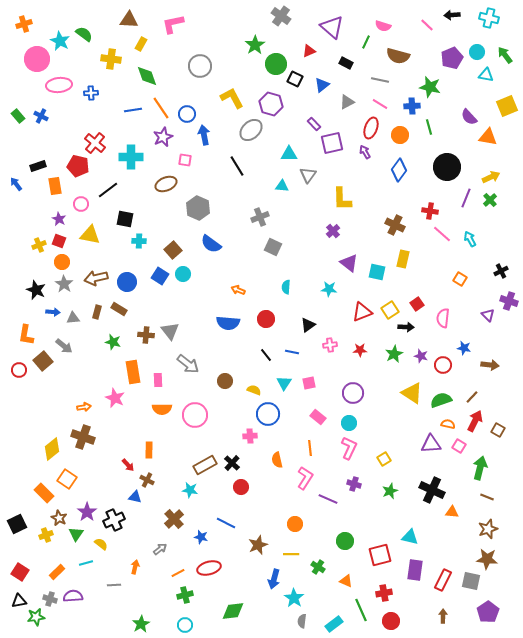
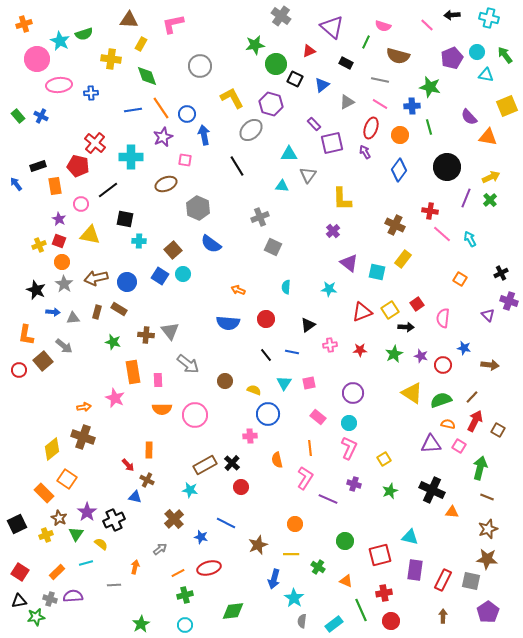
green semicircle at (84, 34): rotated 126 degrees clockwise
green star at (255, 45): rotated 24 degrees clockwise
yellow rectangle at (403, 259): rotated 24 degrees clockwise
black cross at (501, 271): moved 2 px down
